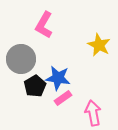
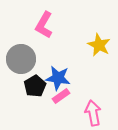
pink rectangle: moved 2 px left, 2 px up
